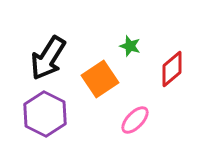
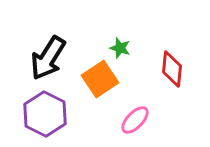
green star: moved 10 px left, 2 px down
red diamond: rotated 45 degrees counterclockwise
